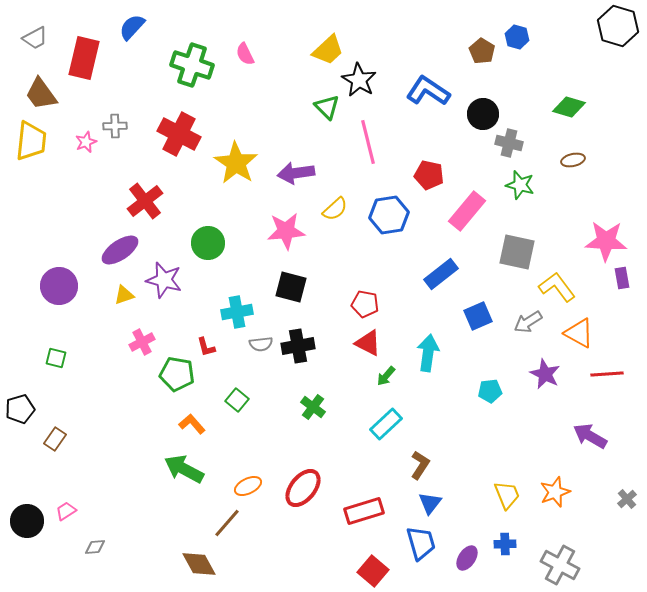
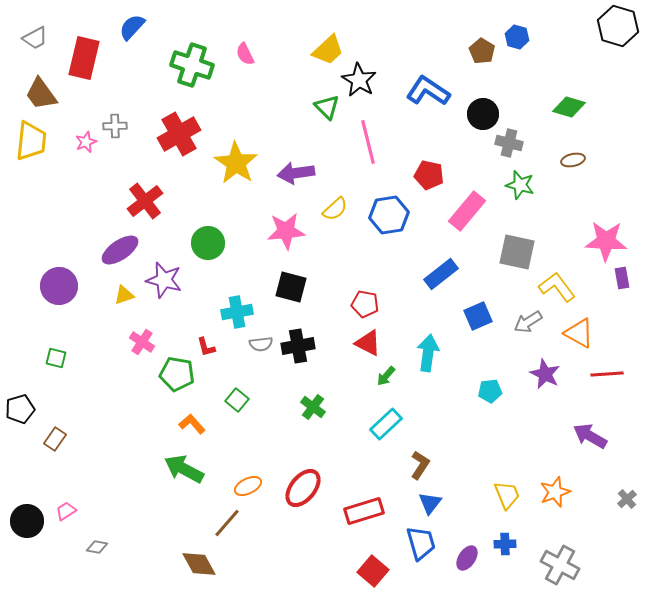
red cross at (179, 134): rotated 33 degrees clockwise
pink cross at (142, 342): rotated 30 degrees counterclockwise
gray diamond at (95, 547): moved 2 px right; rotated 15 degrees clockwise
